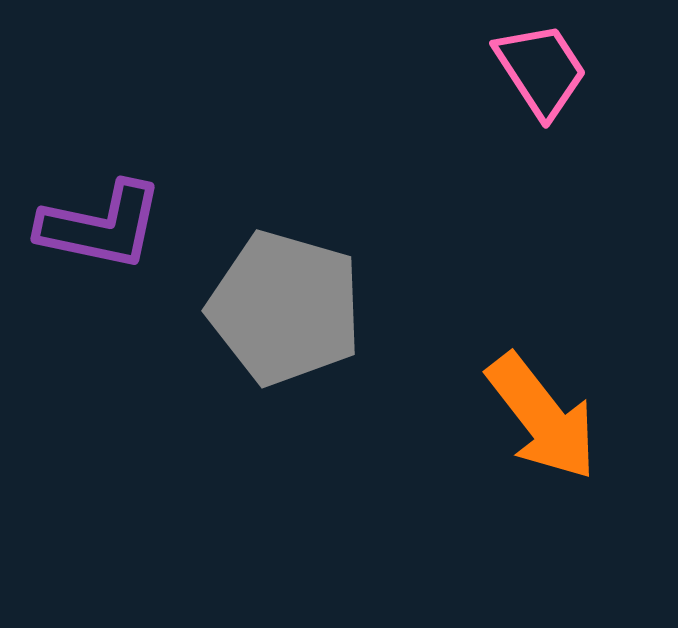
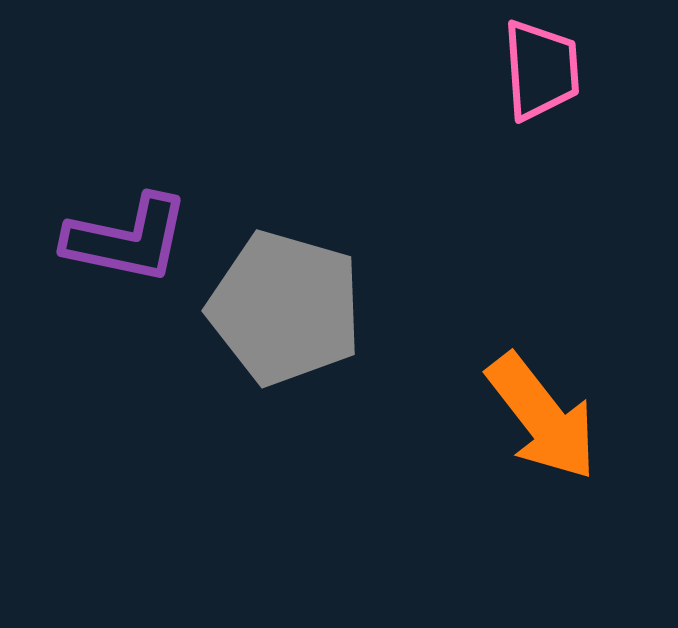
pink trapezoid: rotated 29 degrees clockwise
purple L-shape: moved 26 px right, 13 px down
